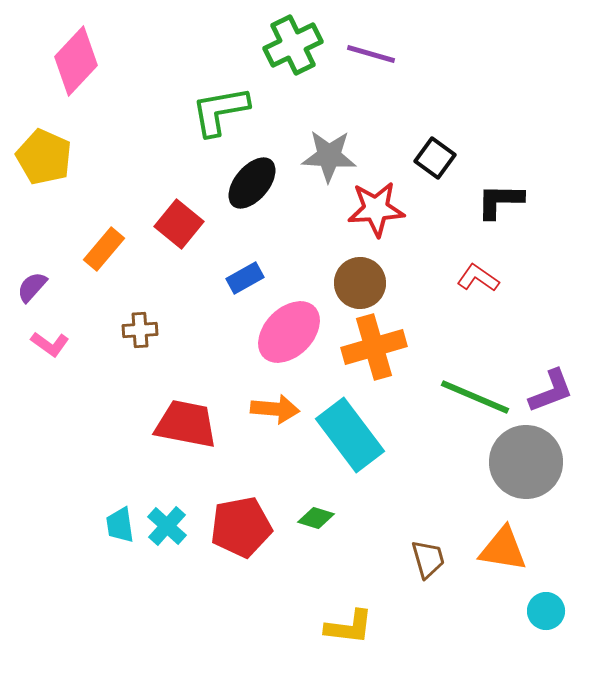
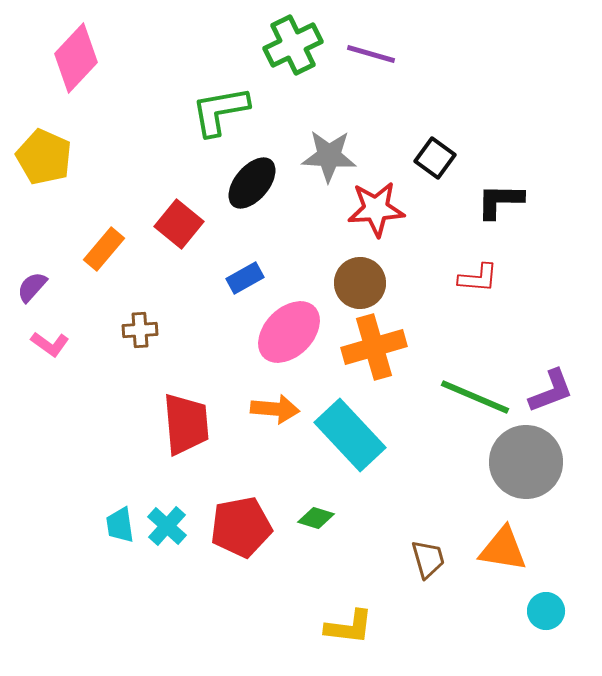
pink diamond: moved 3 px up
red L-shape: rotated 150 degrees clockwise
red trapezoid: rotated 74 degrees clockwise
cyan rectangle: rotated 6 degrees counterclockwise
